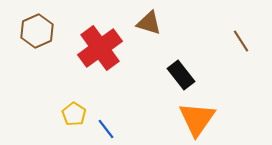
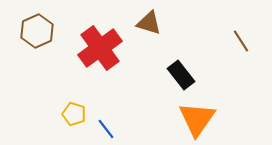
yellow pentagon: rotated 15 degrees counterclockwise
